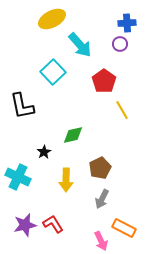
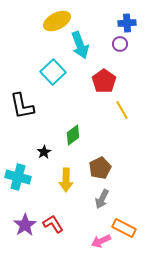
yellow ellipse: moved 5 px right, 2 px down
cyan arrow: rotated 20 degrees clockwise
green diamond: rotated 25 degrees counterclockwise
cyan cross: rotated 10 degrees counterclockwise
purple star: rotated 20 degrees counterclockwise
pink arrow: rotated 90 degrees clockwise
